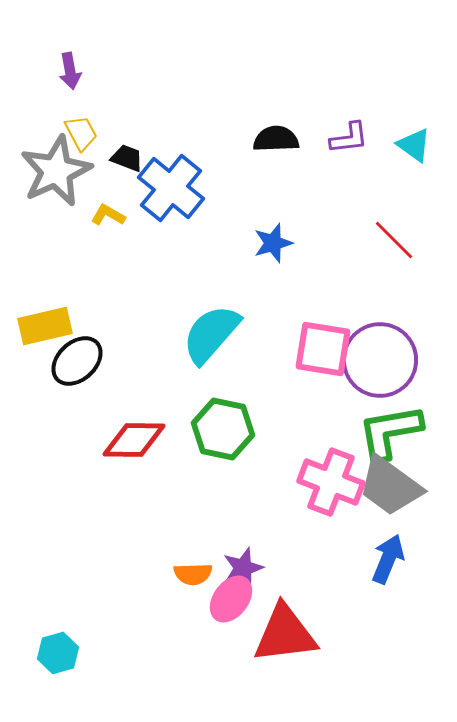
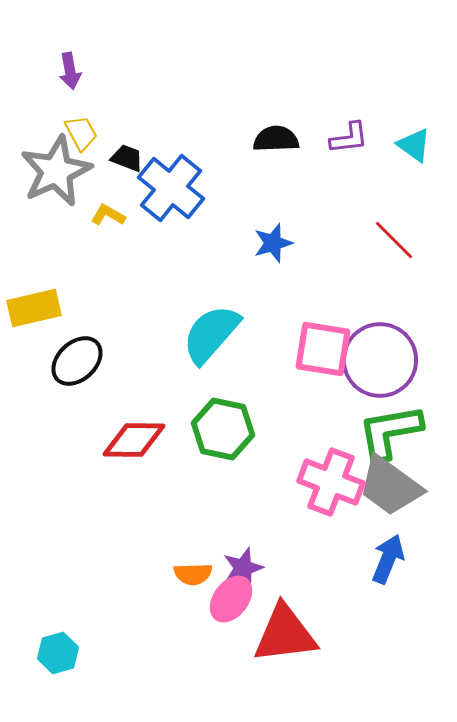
yellow rectangle: moved 11 px left, 18 px up
